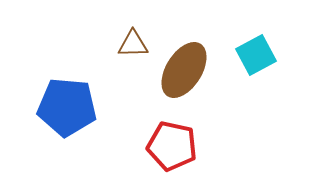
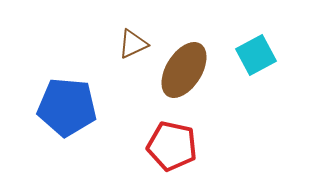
brown triangle: rotated 24 degrees counterclockwise
